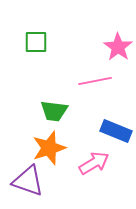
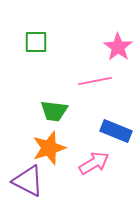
purple triangle: rotated 8 degrees clockwise
